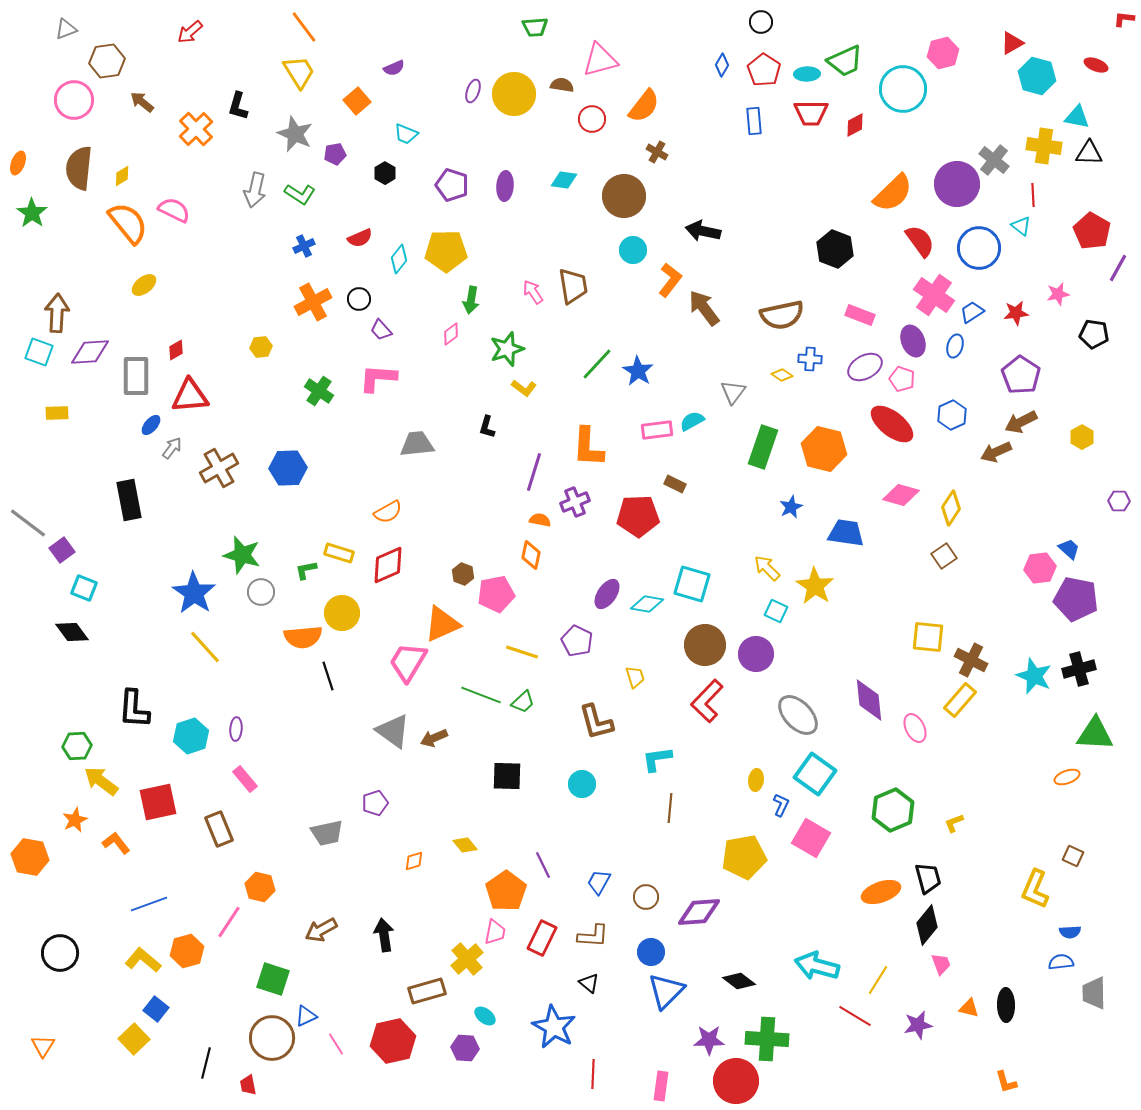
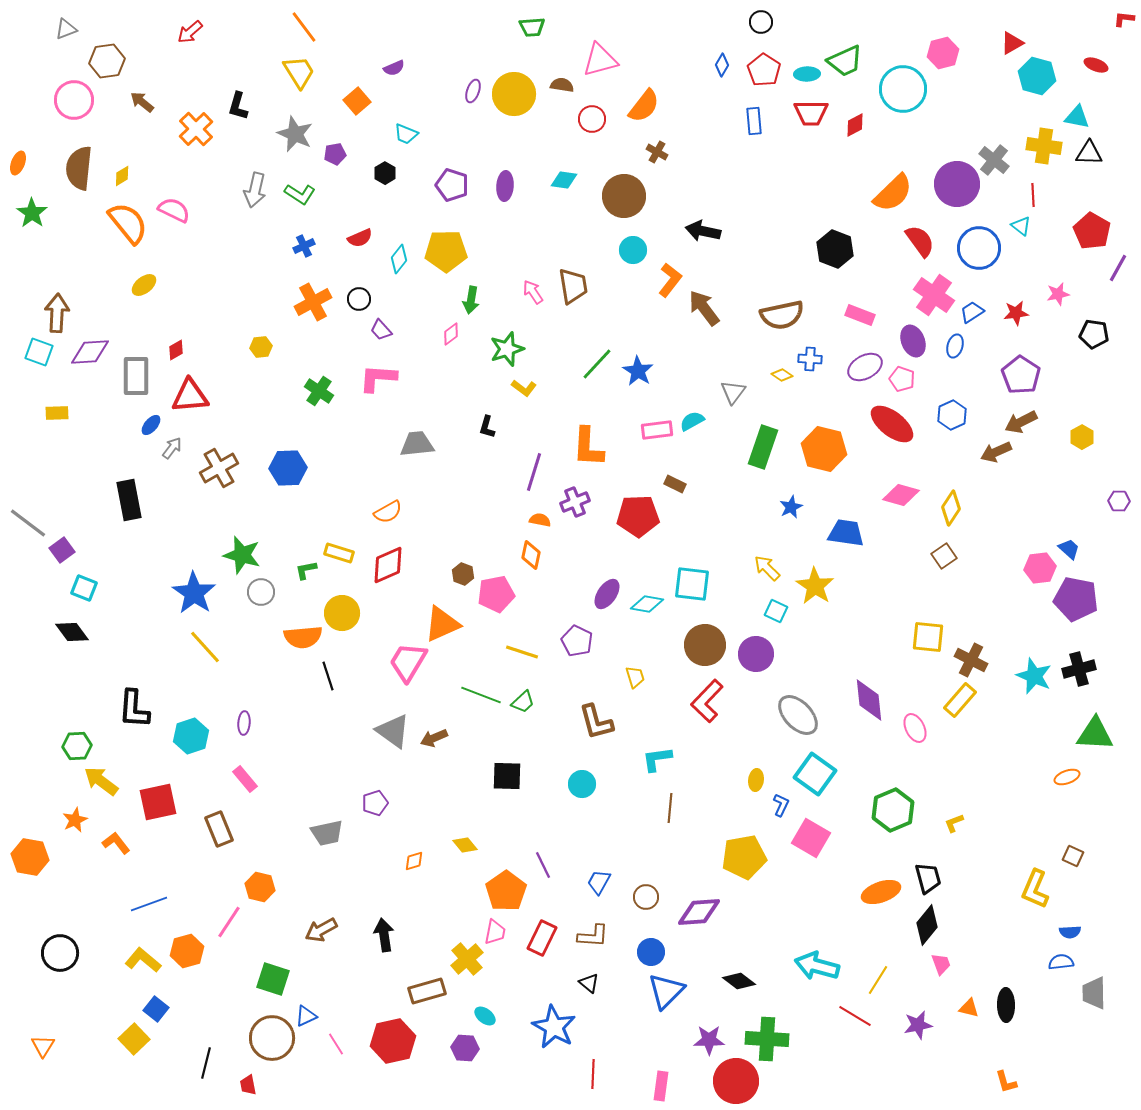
green trapezoid at (535, 27): moved 3 px left
cyan square at (692, 584): rotated 9 degrees counterclockwise
purple ellipse at (236, 729): moved 8 px right, 6 px up
